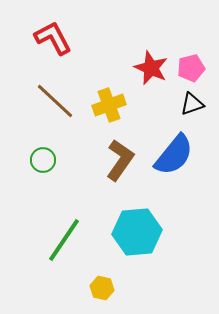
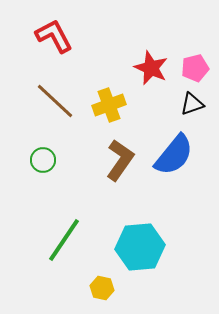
red L-shape: moved 1 px right, 2 px up
pink pentagon: moved 4 px right
cyan hexagon: moved 3 px right, 15 px down
